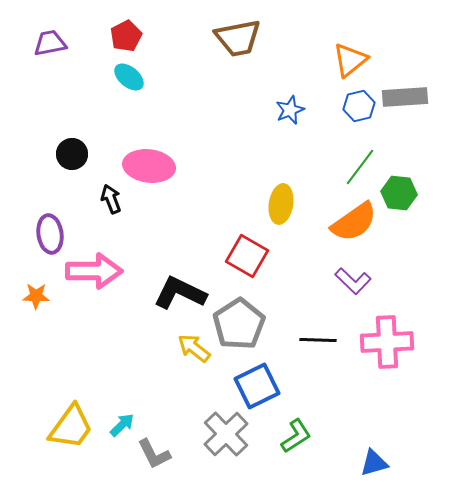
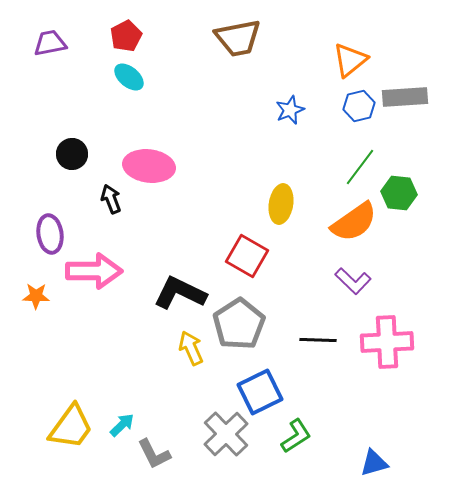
yellow arrow: moved 3 px left; rotated 28 degrees clockwise
blue square: moved 3 px right, 6 px down
